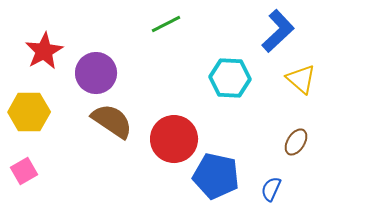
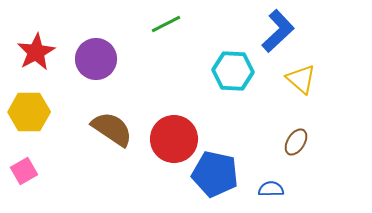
red star: moved 8 px left, 1 px down
purple circle: moved 14 px up
cyan hexagon: moved 3 px right, 7 px up
brown semicircle: moved 8 px down
blue pentagon: moved 1 px left, 2 px up
blue semicircle: rotated 65 degrees clockwise
